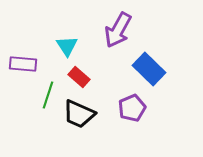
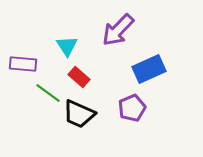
purple arrow: rotated 15 degrees clockwise
blue rectangle: rotated 68 degrees counterclockwise
green line: moved 2 px up; rotated 72 degrees counterclockwise
